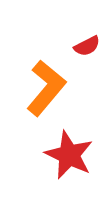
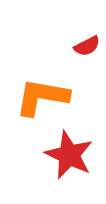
orange L-shape: moved 4 px left, 9 px down; rotated 120 degrees counterclockwise
